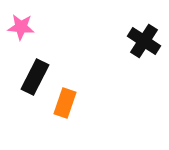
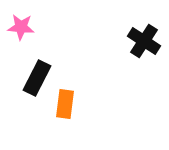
black rectangle: moved 2 px right, 1 px down
orange rectangle: moved 1 px down; rotated 12 degrees counterclockwise
